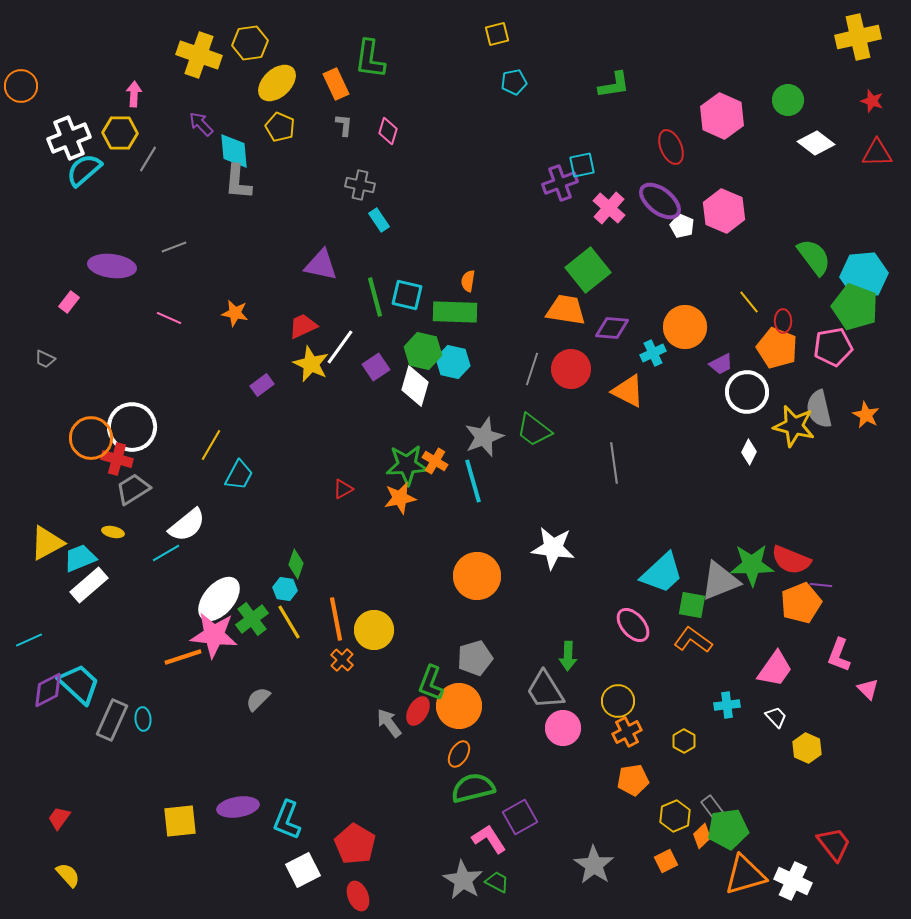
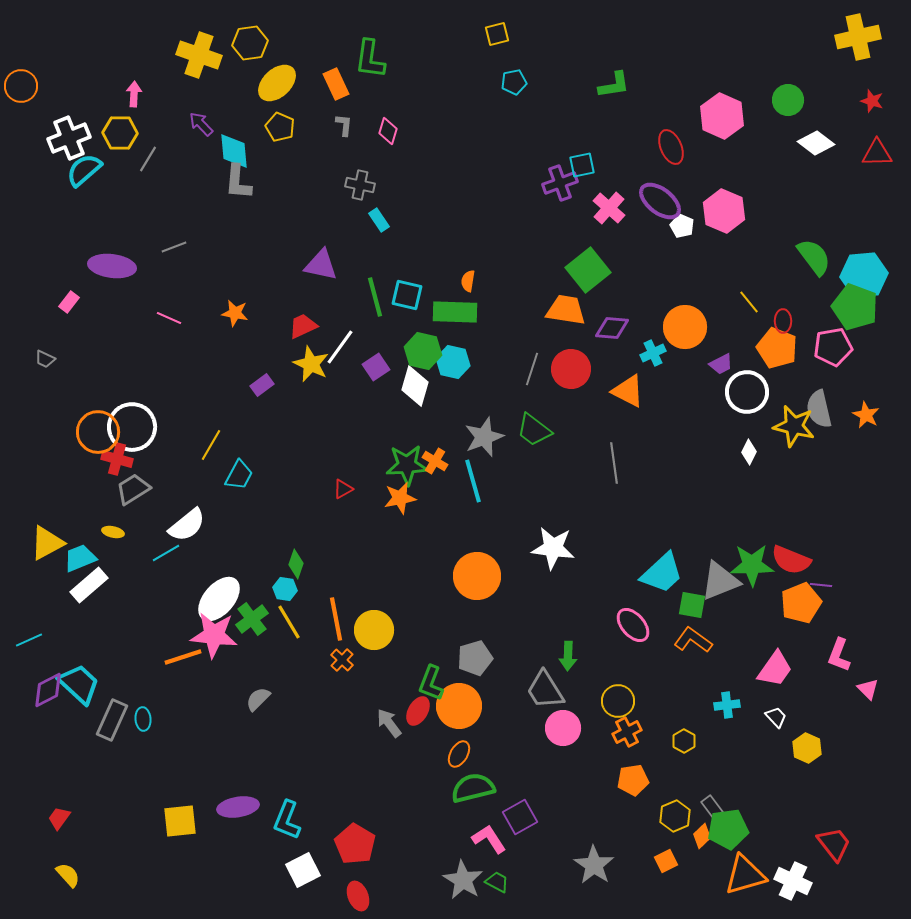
orange circle at (91, 438): moved 7 px right, 6 px up
